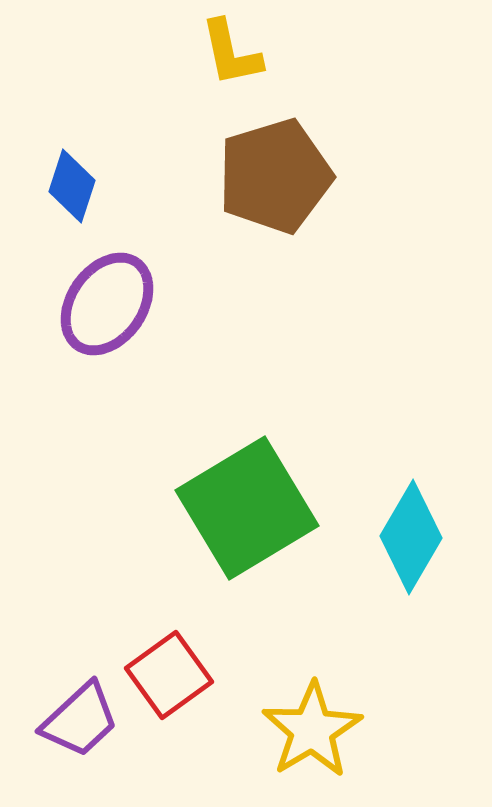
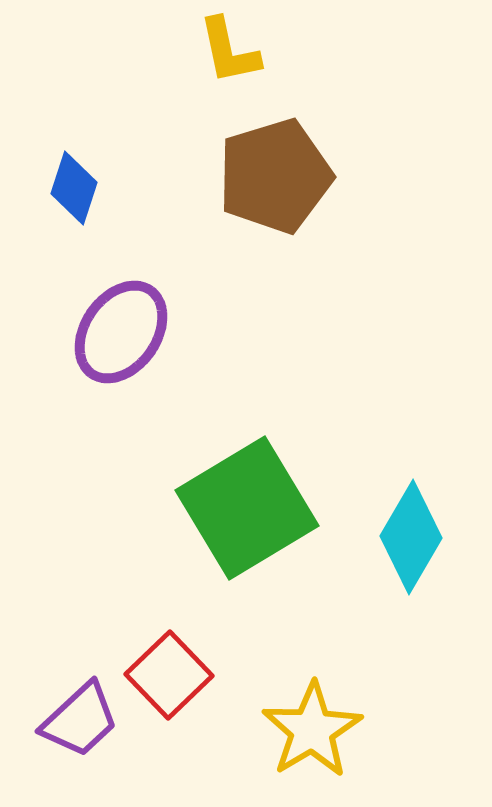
yellow L-shape: moved 2 px left, 2 px up
blue diamond: moved 2 px right, 2 px down
purple ellipse: moved 14 px right, 28 px down
red square: rotated 8 degrees counterclockwise
